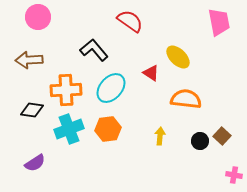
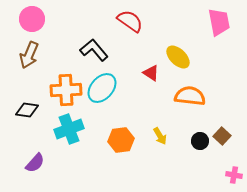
pink circle: moved 6 px left, 2 px down
brown arrow: moved 5 px up; rotated 64 degrees counterclockwise
cyan ellipse: moved 9 px left
orange semicircle: moved 4 px right, 3 px up
black diamond: moved 5 px left
orange hexagon: moved 13 px right, 11 px down
yellow arrow: rotated 144 degrees clockwise
purple semicircle: rotated 15 degrees counterclockwise
